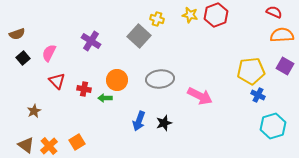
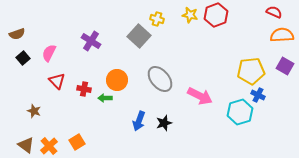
gray ellipse: rotated 56 degrees clockwise
brown star: rotated 24 degrees counterclockwise
cyan hexagon: moved 33 px left, 14 px up
